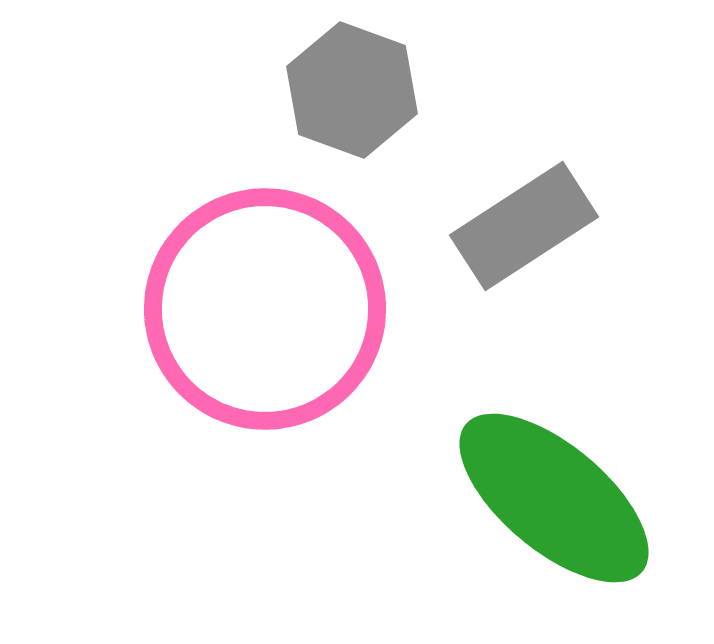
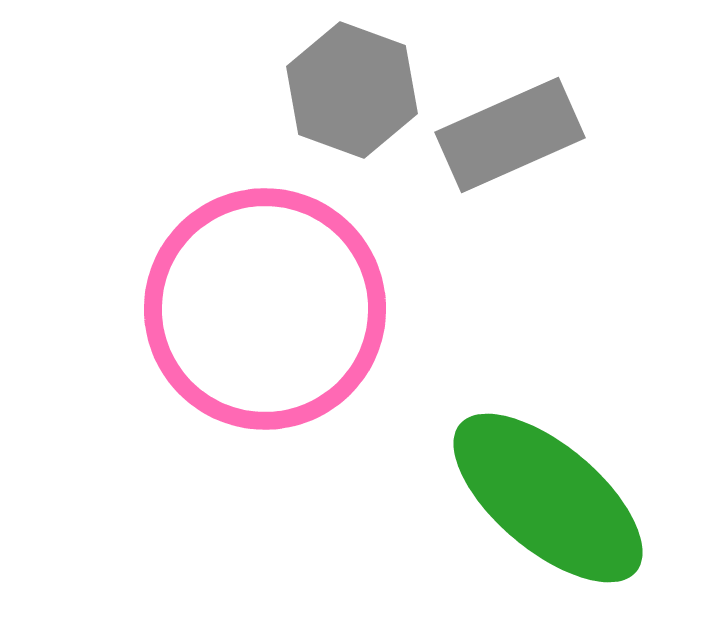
gray rectangle: moved 14 px left, 91 px up; rotated 9 degrees clockwise
green ellipse: moved 6 px left
